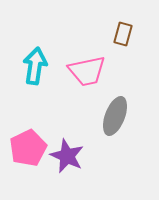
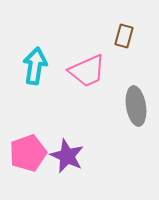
brown rectangle: moved 1 px right, 2 px down
pink trapezoid: rotated 12 degrees counterclockwise
gray ellipse: moved 21 px right, 10 px up; rotated 30 degrees counterclockwise
pink pentagon: moved 5 px down; rotated 6 degrees clockwise
